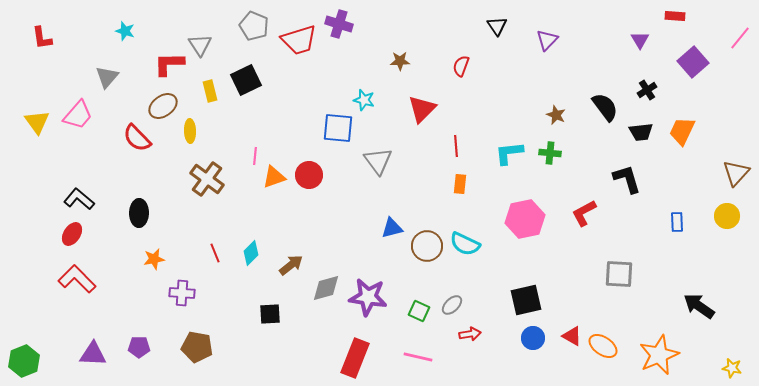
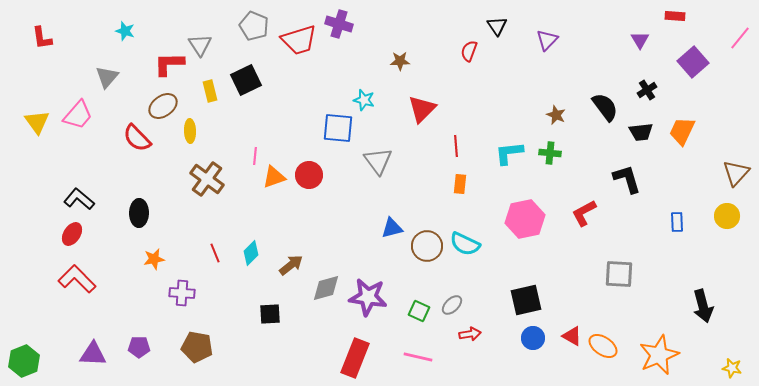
red semicircle at (461, 66): moved 8 px right, 15 px up
black arrow at (699, 306): moved 4 px right; rotated 140 degrees counterclockwise
